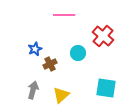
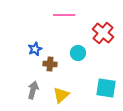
red cross: moved 3 px up
brown cross: rotated 32 degrees clockwise
